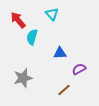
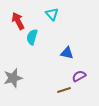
red arrow: moved 1 px down; rotated 12 degrees clockwise
blue triangle: moved 7 px right; rotated 16 degrees clockwise
purple semicircle: moved 7 px down
gray star: moved 10 px left
brown line: rotated 24 degrees clockwise
